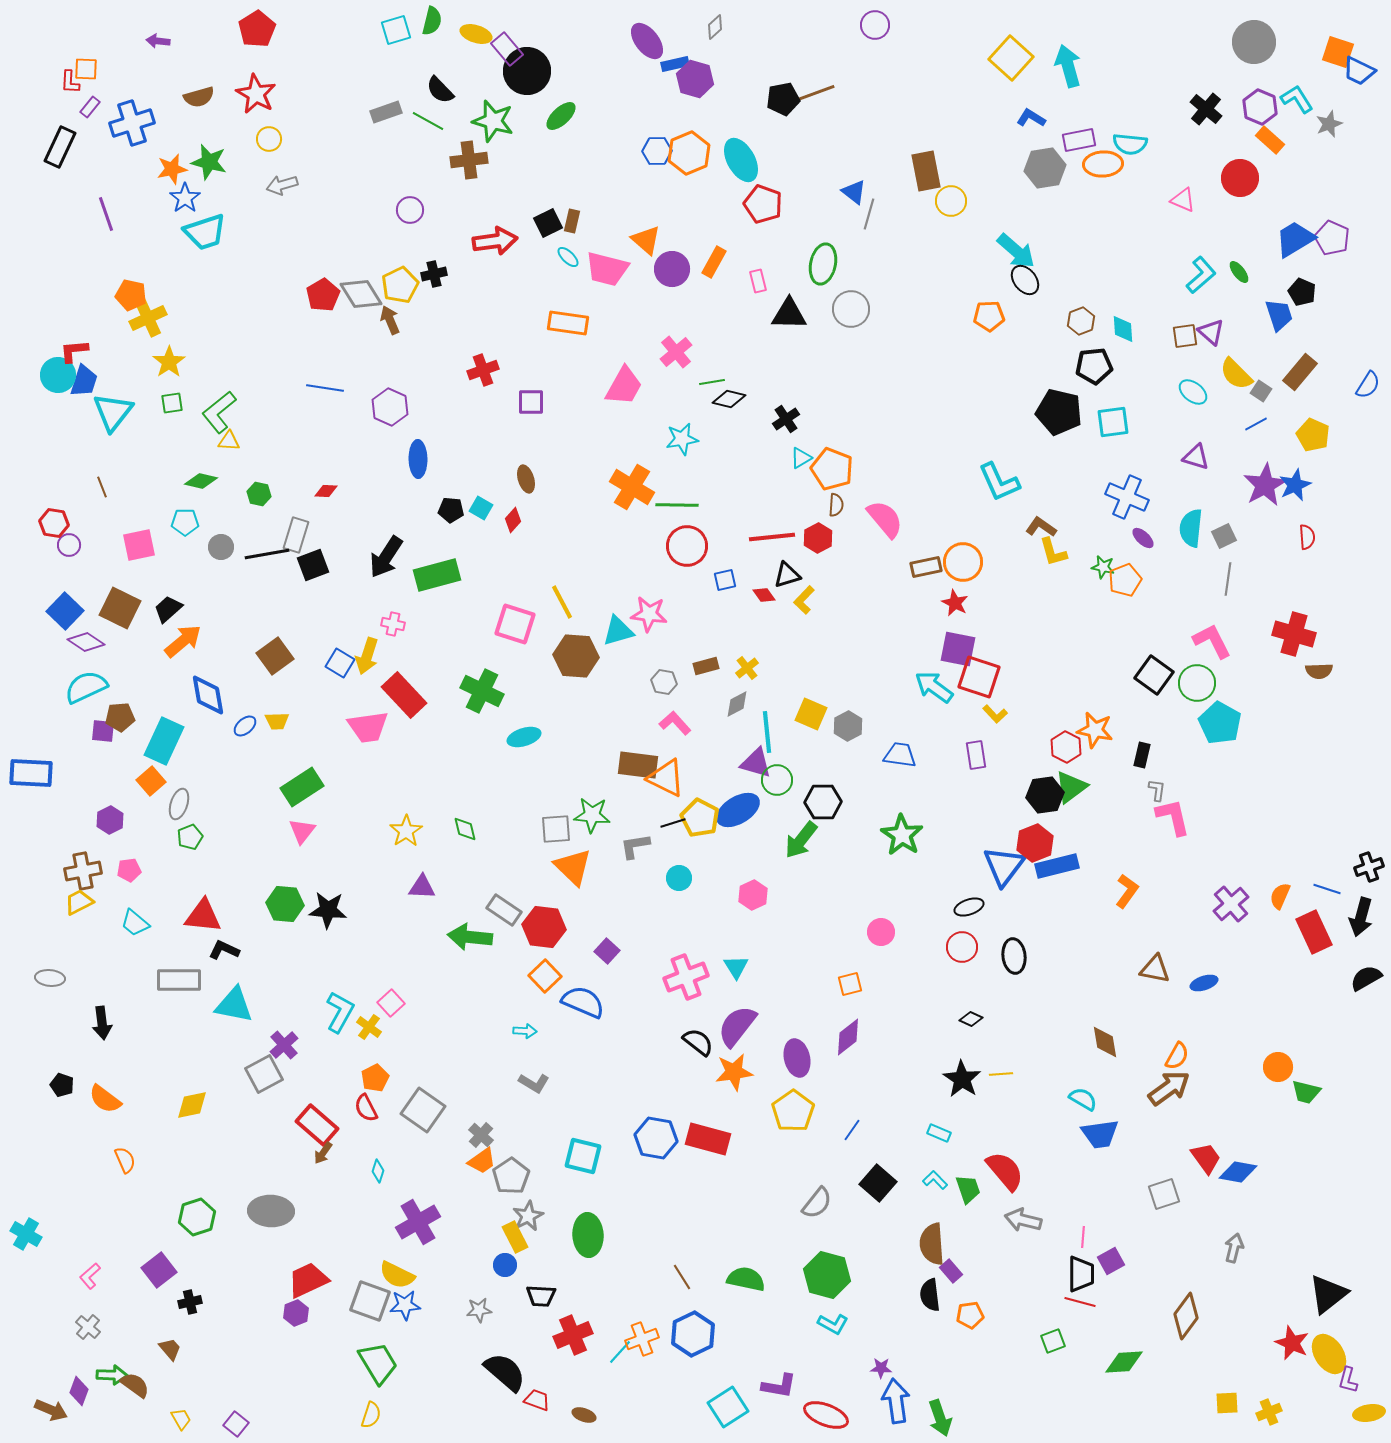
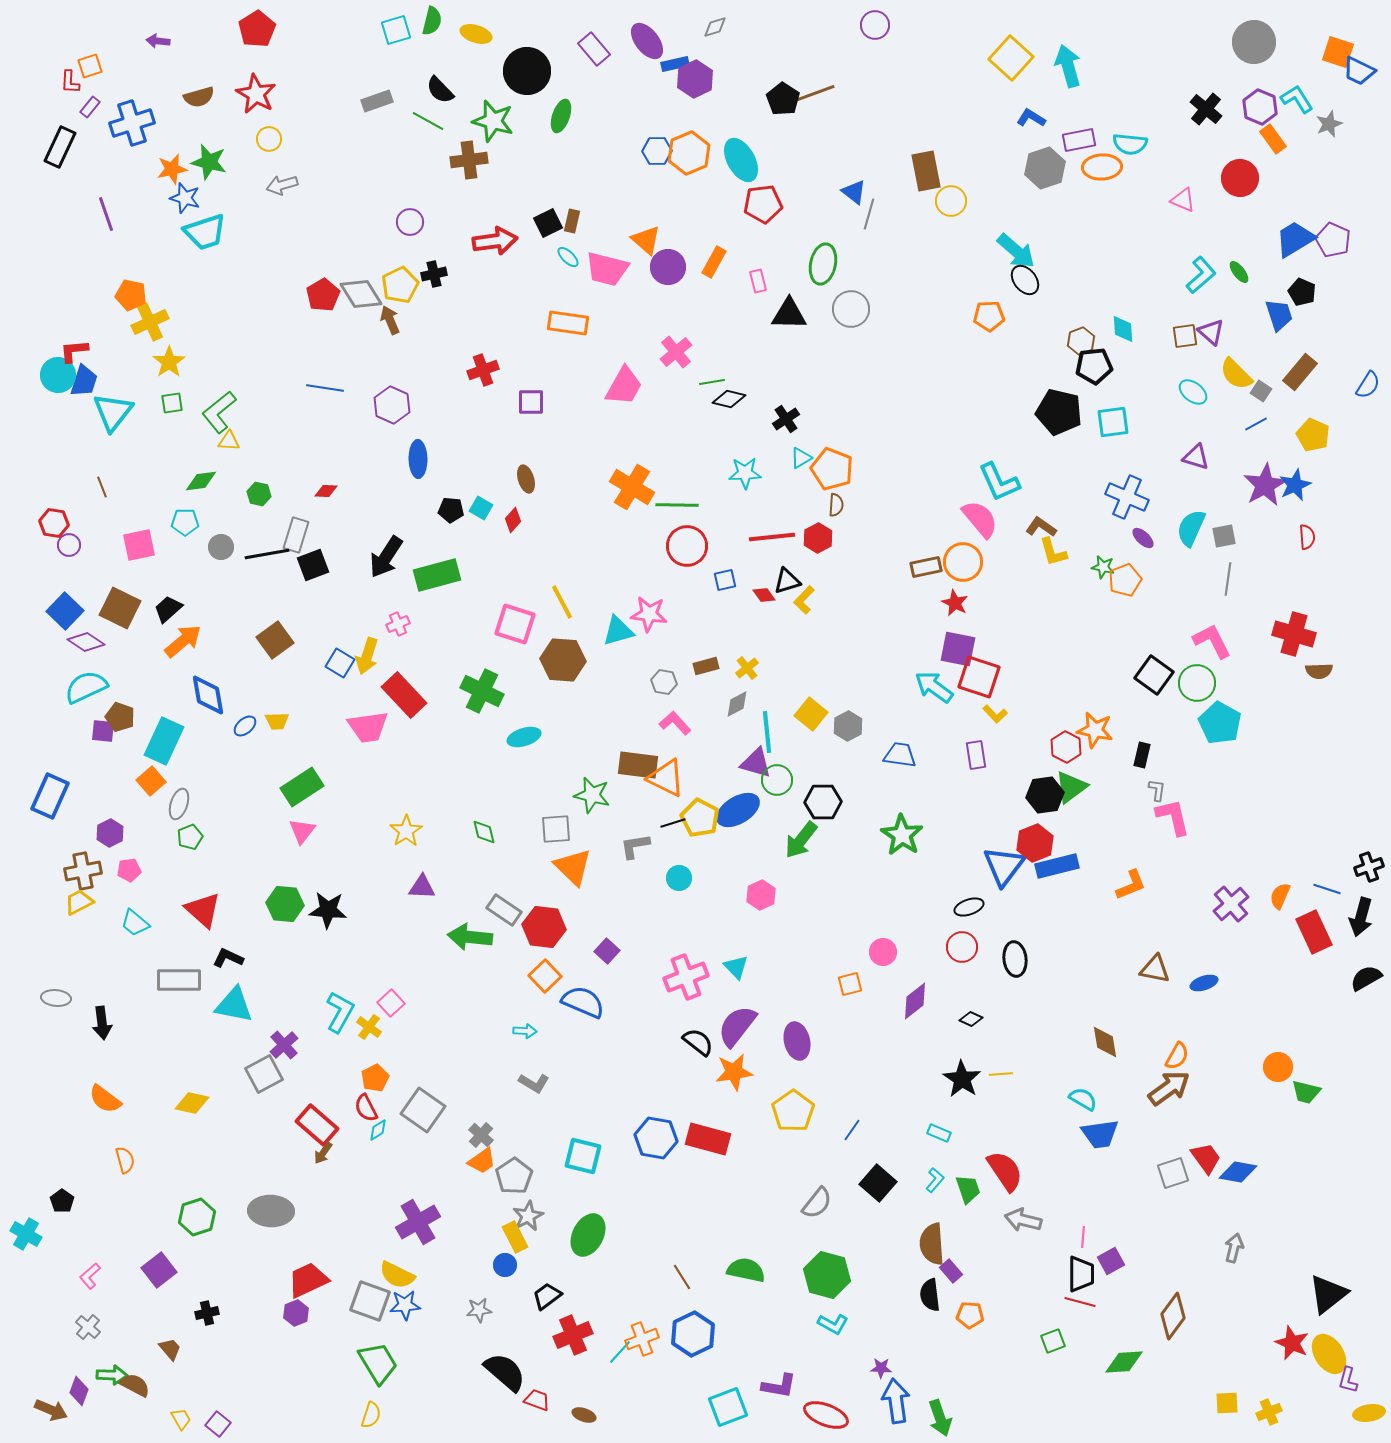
gray diamond at (715, 27): rotated 25 degrees clockwise
purple rectangle at (507, 49): moved 87 px right
orange square at (86, 69): moved 4 px right, 3 px up; rotated 20 degrees counterclockwise
purple hexagon at (695, 79): rotated 18 degrees clockwise
black pentagon at (783, 99): rotated 28 degrees counterclockwise
gray rectangle at (386, 112): moved 9 px left, 11 px up
green ellipse at (561, 116): rotated 28 degrees counterclockwise
orange rectangle at (1270, 140): moved 3 px right, 1 px up; rotated 12 degrees clockwise
orange ellipse at (1103, 164): moved 1 px left, 3 px down
gray hexagon at (1045, 168): rotated 9 degrees counterclockwise
blue star at (185, 198): rotated 20 degrees counterclockwise
red pentagon at (763, 204): rotated 27 degrees counterclockwise
purple circle at (410, 210): moved 12 px down
purple pentagon at (1332, 238): moved 1 px right, 2 px down
purple circle at (672, 269): moved 4 px left, 2 px up
yellow cross at (148, 318): moved 2 px right, 4 px down
brown hexagon at (1081, 321): moved 20 px down
purple hexagon at (390, 407): moved 2 px right, 2 px up
cyan star at (682, 439): moved 63 px right, 34 px down; rotated 8 degrees clockwise
green diamond at (201, 481): rotated 20 degrees counterclockwise
pink semicircle at (885, 519): moved 95 px right
cyan semicircle at (1191, 528): rotated 18 degrees clockwise
gray square at (1224, 536): rotated 15 degrees clockwise
black triangle at (787, 575): moved 6 px down
pink cross at (393, 624): moved 5 px right; rotated 35 degrees counterclockwise
brown square at (275, 656): moved 16 px up
brown hexagon at (576, 656): moved 13 px left, 4 px down
yellow square at (811, 714): rotated 16 degrees clockwise
brown pentagon at (120, 717): rotated 24 degrees clockwise
blue rectangle at (31, 773): moved 19 px right, 23 px down; rotated 69 degrees counterclockwise
green star at (592, 815): moved 20 px up; rotated 9 degrees clockwise
purple hexagon at (110, 820): moved 13 px down
green diamond at (465, 829): moved 19 px right, 3 px down
orange L-shape at (1127, 891): moved 4 px right, 6 px up; rotated 32 degrees clockwise
pink hexagon at (753, 895): moved 8 px right
red triangle at (203, 916): moved 6 px up; rotated 36 degrees clockwise
pink circle at (881, 932): moved 2 px right, 20 px down
black L-shape at (224, 950): moved 4 px right, 8 px down
black ellipse at (1014, 956): moved 1 px right, 3 px down
cyan triangle at (736, 967): rotated 12 degrees counterclockwise
gray ellipse at (50, 978): moved 6 px right, 20 px down
purple diamond at (848, 1037): moved 67 px right, 36 px up
purple ellipse at (797, 1058): moved 17 px up
black pentagon at (62, 1085): moved 116 px down; rotated 15 degrees clockwise
yellow diamond at (192, 1105): moved 2 px up; rotated 24 degrees clockwise
orange semicircle at (125, 1160): rotated 8 degrees clockwise
cyan diamond at (378, 1171): moved 41 px up; rotated 40 degrees clockwise
red semicircle at (1005, 1171): rotated 6 degrees clockwise
gray pentagon at (511, 1176): moved 3 px right
cyan L-shape at (935, 1180): rotated 85 degrees clockwise
gray square at (1164, 1194): moved 9 px right, 21 px up
green ellipse at (588, 1235): rotated 30 degrees clockwise
green semicircle at (746, 1279): moved 9 px up
black trapezoid at (541, 1296): moved 6 px right; rotated 140 degrees clockwise
black cross at (190, 1302): moved 17 px right, 11 px down
orange pentagon at (970, 1315): rotated 12 degrees clockwise
brown diamond at (1186, 1316): moved 13 px left
brown semicircle at (135, 1385): rotated 8 degrees counterclockwise
cyan square at (728, 1407): rotated 12 degrees clockwise
purple square at (236, 1424): moved 18 px left
